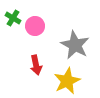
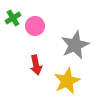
green cross: rotated 28 degrees clockwise
gray star: rotated 20 degrees clockwise
